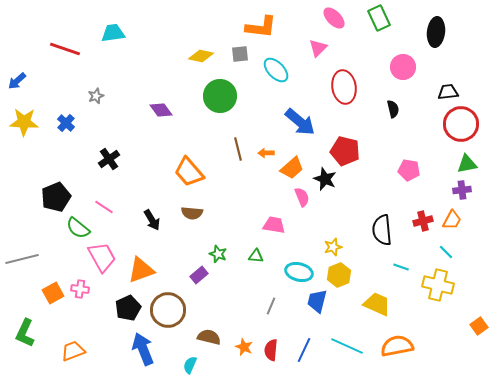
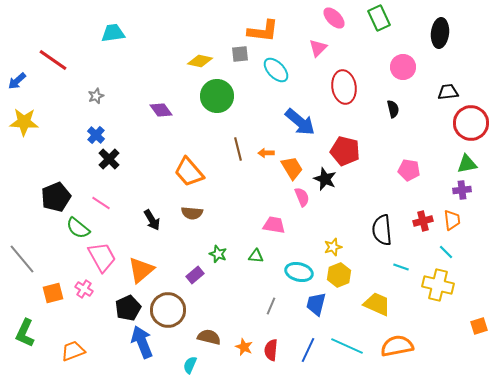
orange L-shape at (261, 27): moved 2 px right, 4 px down
black ellipse at (436, 32): moved 4 px right, 1 px down
red line at (65, 49): moved 12 px left, 11 px down; rotated 16 degrees clockwise
yellow diamond at (201, 56): moved 1 px left, 5 px down
green circle at (220, 96): moved 3 px left
blue cross at (66, 123): moved 30 px right, 12 px down
red circle at (461, 124): moved 10 px right, 1 px up
black cross at (109, 159): rotated 10 degrees counterclockwise
orange trapezoid at (292, 168): rotated 80 degrees counterclockwise
pink line at (104, 207): moved 3 px left, 4 px up
orange trapezoid at (452, 220): rotated 35 degrees counterclockwise
gray line at (22, 259): rotated 64 degrees clockwise
orange triangle at (141, 270): rotated 20 degrees counterclockwise
purple rectangle at (199, 275): moved 4 px left
pink cross at (80, 289): moved 4 px right; rotated 24 degrees clockwise
orange square at (53, 293): rotated 15 degrees clockwise
blue trapezoid at (317, 301): moved 1 px left, 3 px down
orange square at (479, 326): rotated 18 degrees clockwise
blue arrow at (143, 349): moved 1 px left, 7 px up
blue line at (304, 350): moved 4 px right
